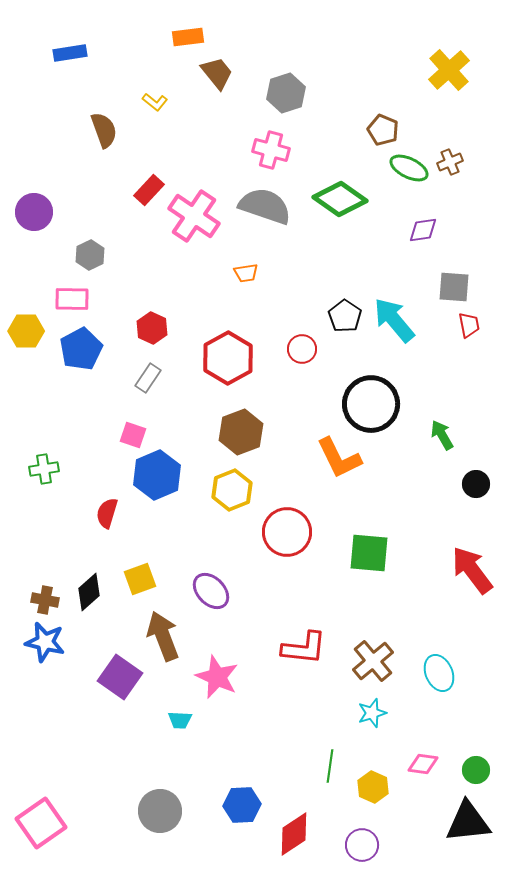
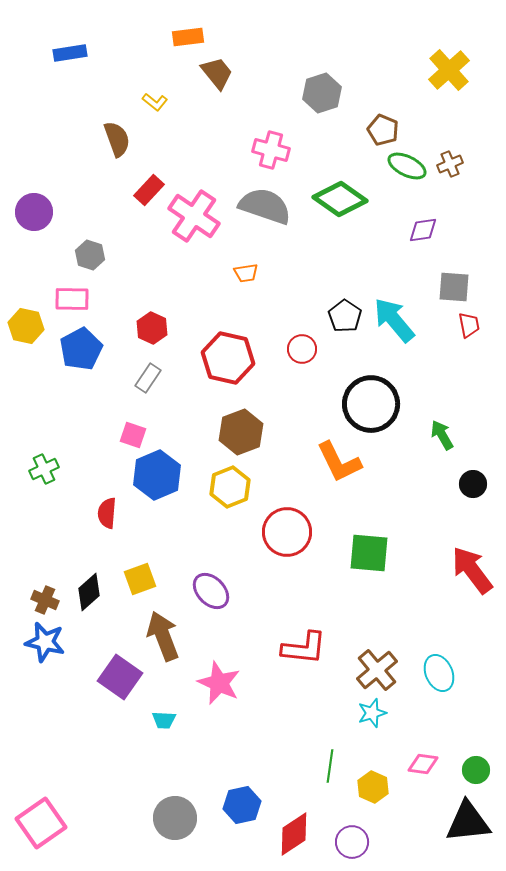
gray hexagon at (286, 93): moved 36 px right
brown semicircle at (104, 130): moved 13 px right, 9 px down
brown cross at (450, 162): moved 2 px down
green ellipse at (409, 168): moved 2 px left, 2 px up
gray hexagon at (90, 255): rotated 16 degrees counterclockwise
yellow hexagon at (26, 331): moved 5 px up; rotated 12 degrees clockwise
red hexagon at (228, 358): rotated 18 degrees counterclockwise
orange L-shape at (339, 458): moved 4 px down
green cross at (44, 469): rotated 16 degrees counterclockwise
black circle at (476, 484): moved 3 px left
yellow hexagon at (232, 490): moved 2 px left, 3 px up
red semicircle at (107, 513): rotated 12 degrees counterclockwise
brown cross at (45, 600): rotated 12 degrees clockwise
brown cross at (373, 661): moved 4 px right, 9 px down
pink star at (217, 677): moved 2 px right, 6 px down
cyan trapezoid at (180, 720): moved 16 px left
blue hexagon at (242, 805): rotated 9 degrees counterclockwise
gray circle at (160, 811): moved 15 px right, 7 px down
purple circle at (362, 845): moved 10 px left, 3 px up
